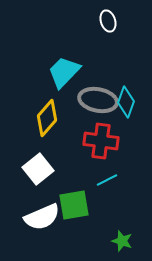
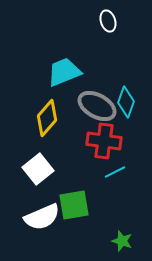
cyan trapezoid: rotated 24 degrees clockwise
gray ellipse: moved 1 px left, 6 px down; rotated 18 degrees clockwise
red cross: moved 3 px right
cyan line: moved 8 px right, 8 px up
